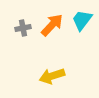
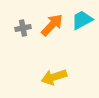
cyan trapezoid: rotated 25 degrees clockwise
yellow arrow: moved 2 px right, 1 px down
